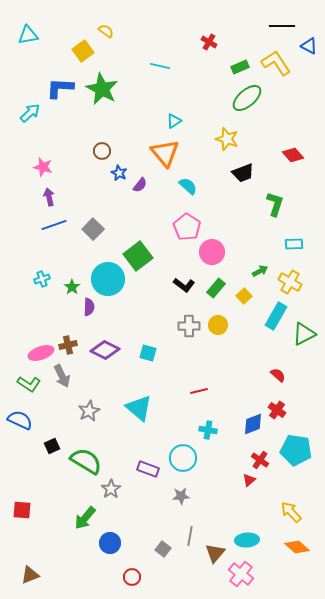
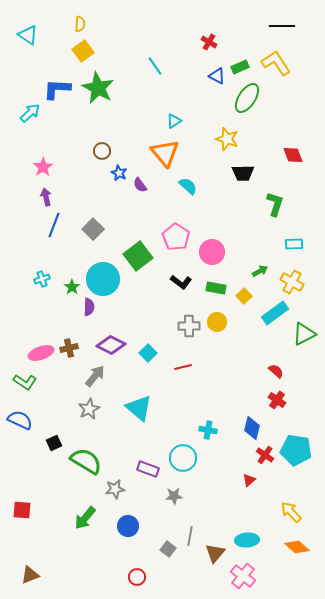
yellow semicircle at (106, 31): moved 26 px left, 7 px up; rotated 56 degrees clockwise
cyan triangle at (28, 35): rotated 45 degrees clockwise
blue triangle at (309, 46): moved 92 px left, 30 px down
cyan line at (160, 66): moved 5 px left; rotated 42 degrees clockwise
blue L-shape at (60, 88): moved 3 px left, 1 px down
green star at (102, 89): moved 4 px left, 1 px up
green ellipse at (247, 98): rotated 16 degrees counterclockwise
red diamond at (293, 155): rotated 20 degrees clockwise
pink star at (43, 167): rotated 24 degrees clockwise
black trapezoid at (243, 173): rotated 20 degrees clockwise
purple semicircle at (140, 185): rotated 105 degrees clockwise
purple arrow at (49, 197): moved 3 px left
blue line at (54, 225): rotated 50 degrees counterclockwise
pink pentagon at (187, 227): moved 11 px left, 10 px down
cyan circle at (108, 279): moved 5 px left
yellow cross at (290, 282): moved 2 px right
black L-shape at (184, 285): moved 3 px left, 3 px up
green rectangle at (216, 288): rotated 60 degrees clockwise
cyan rectangle at (276, 316): moved 1 px left, 3 px up; rotated 24 degrees clockwise
yellow circle at (218, 325): moved 1 px left, 3 px up
brown cross at (68, 345): moved 1 px right, 3 px down
purple diamond at (105, 350): moved 6 px right, 5 px up
cyan square at (148, 353): rotated 30 degrees clockwise
red semicircle at (278, 375): moved 2 px left, 4 px up
gray arrow at (62, 376): moved 33 px right; rotated 115 degrees counterclockwise
green L-shape at (29, 384): moved 4 px left, 2 px up
red line at (199, 391): moved 16 px left, 24 px up
red cross at (277, 410): moved 10 px up
gray star at (89, 411): moved 2 px up
blue diamond at (253, 424): moved 1 px left, 4 px down; rotated 55 degrees counterclockwise
black square at (52, 446): moved 2 px right, 3 px up
red cross at (260, 460): moved 5 px right, 5 px up
gray star at (111, 489): moved 4 px right; rotated 24 degrees clockwise
gray star at (181, 496): moved 7 px left
blue circle at (110, 543): moved 18 px right, 17 px up
gray square at (163, 549): moved 5 px right
pink cross at (241, 574): moved 2 px right, 2 px down
red circle at (132, 577): moved 5 px right
